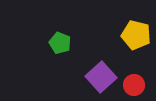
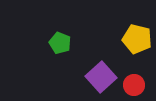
yellow pentagon: moved 1 px right, 4 px down
